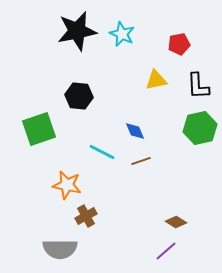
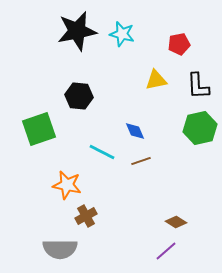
cyan star: rotated 10 degrees counterclockwise
